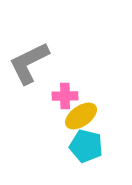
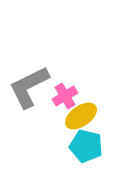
gray L-shape: moved 24 px down
pink cross: rotated 30 degrees counterclockwise
